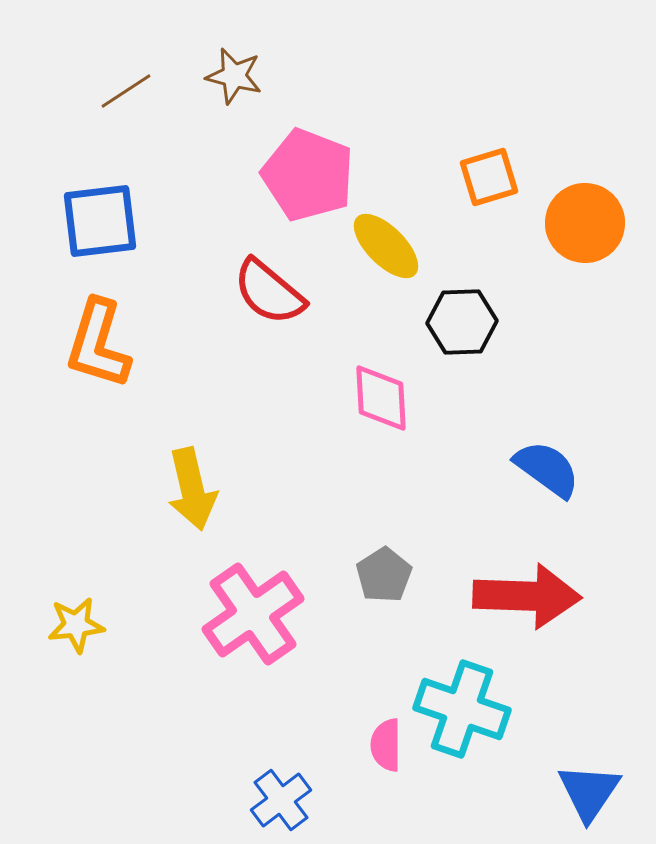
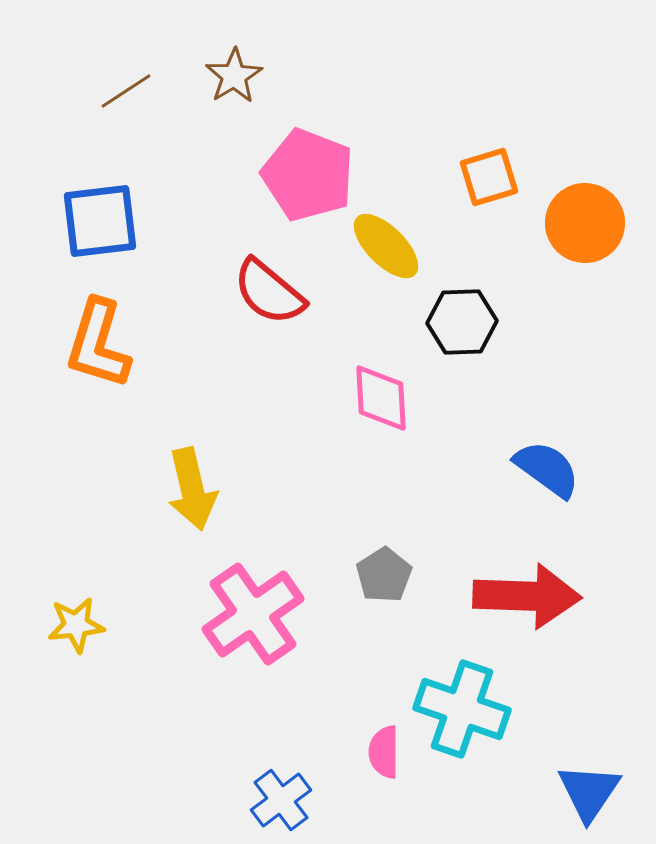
brown star: rotated 26 degrees clockwise
pink semicircle: moved 2 px left, 7 px down
